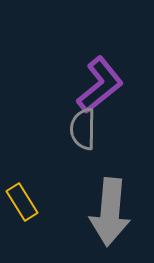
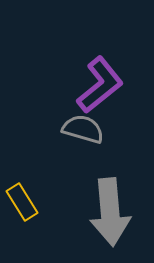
gray semicircle: rotated 105 degrees clockwise
gray arrow: rotated 10 degrees counterclockwise
